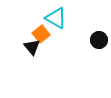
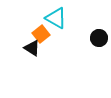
black circle: moved 2 px up
black triangle: moved 1 px down; rotated 18 degrees counterclockwise
